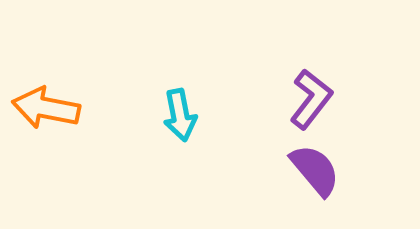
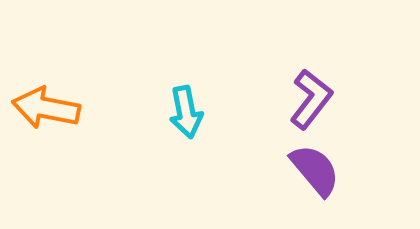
cyan arrow: moved 6 px right, 3 px up
